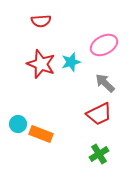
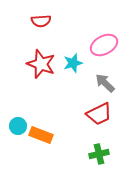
cyan star: moved 2 px right, 1 px down
cyan circle: moved 2 px down
orange rectangle: moved 1 px down
green cross: rotated 18 degrees clockwise
